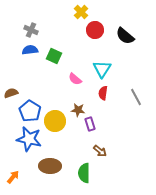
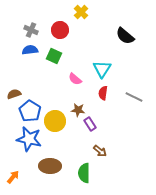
red circle: moved 35 px left
brown semicircle: moved 3 px right, 1 px down
gray line: moved 2 px left; rotated 36 degrees counterclockwise
purple rectangle: rotated 16 degrees counterclockwise
